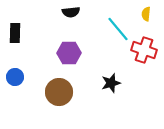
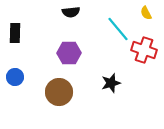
yellow semicircle: moved 1 px up; rotated 32 degrees counterclockwise
